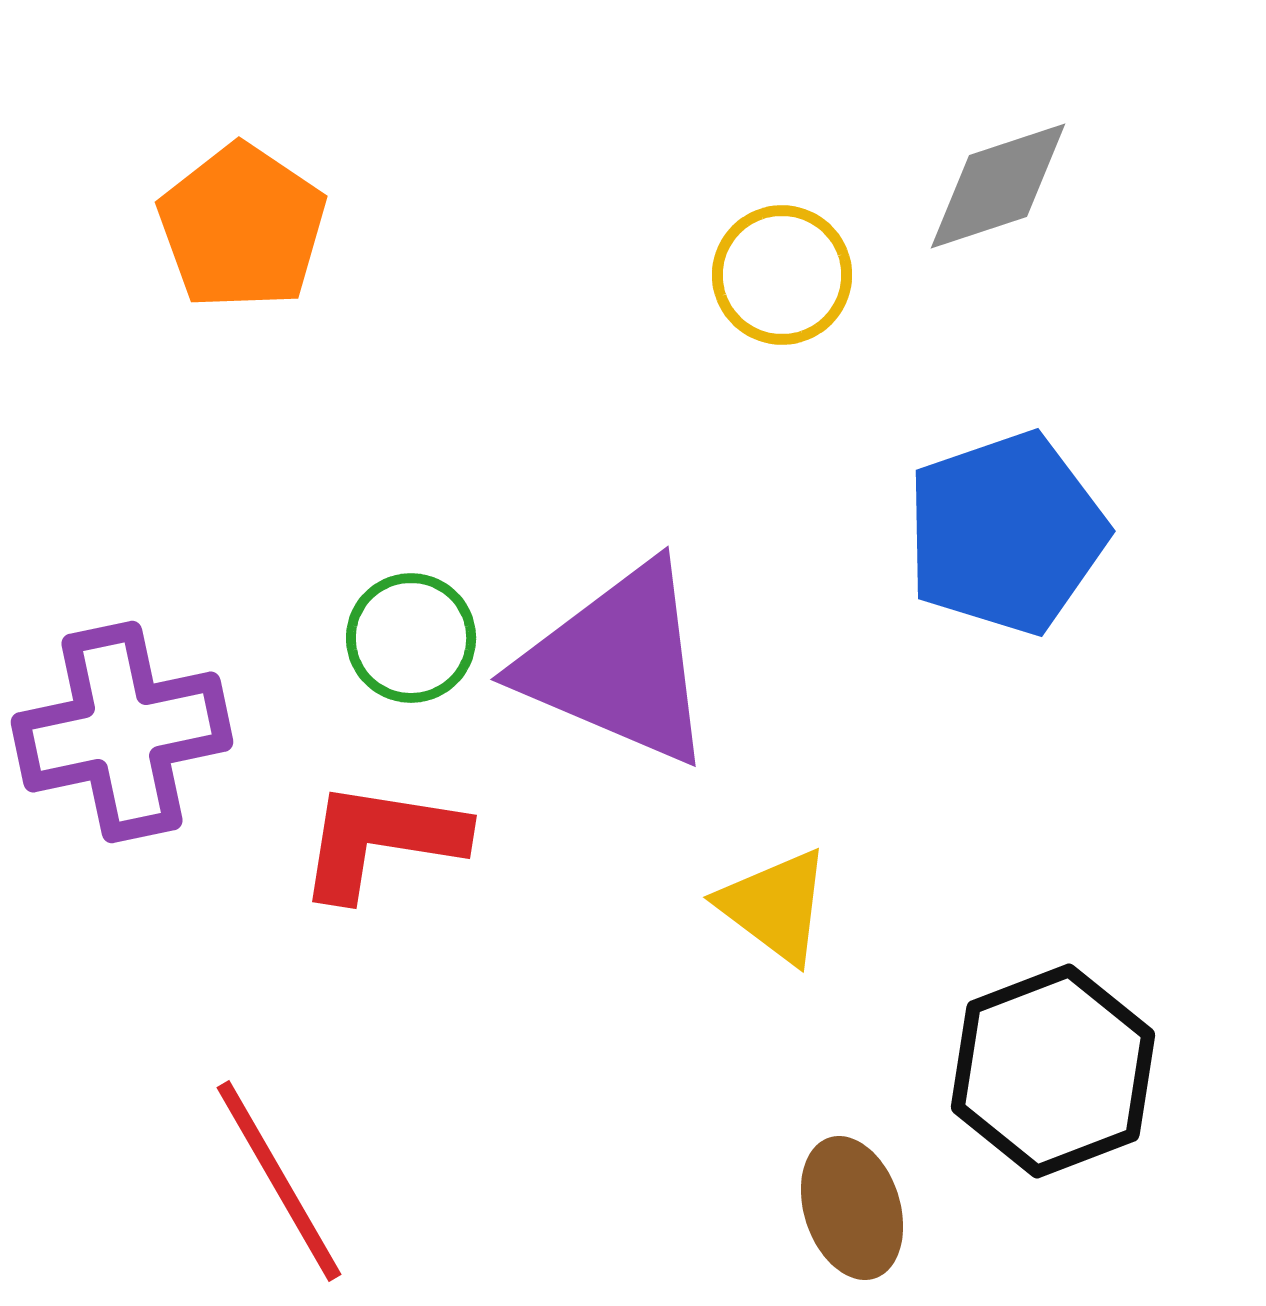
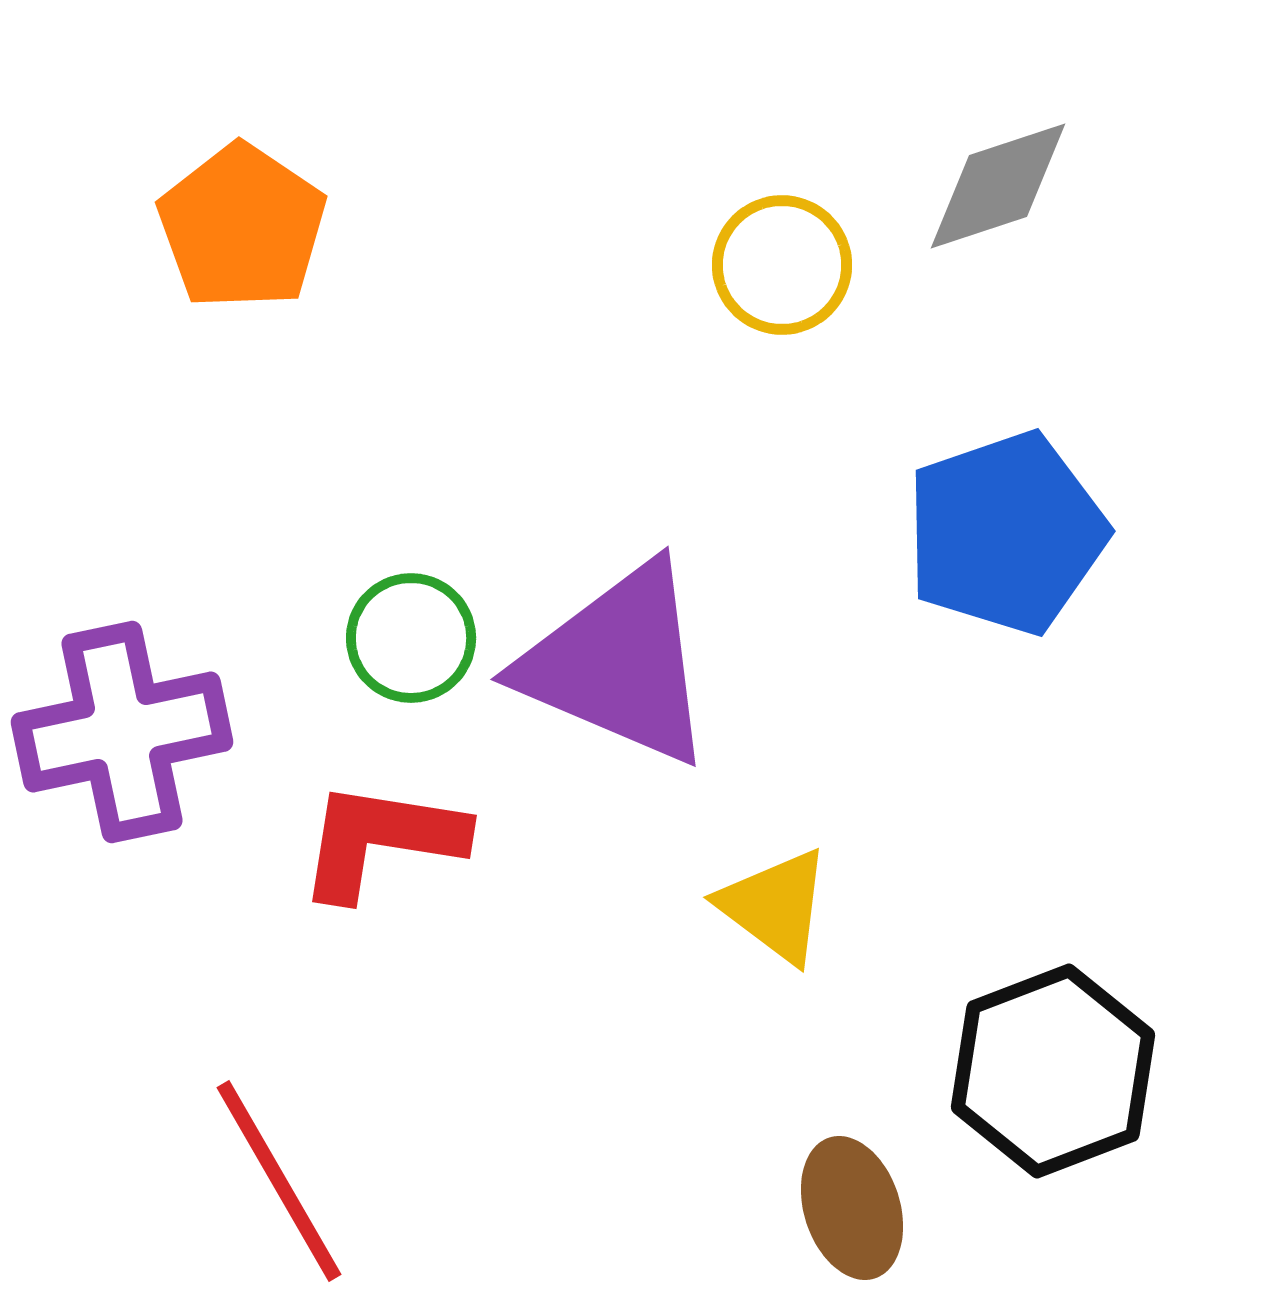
yellow circle: moved 10 px up
